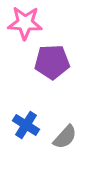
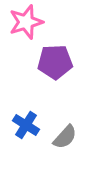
pink star: moved 1 px right, 1 px up; rotated 20 degrees counterclockwise
purple pentagon: moved 3 px right
